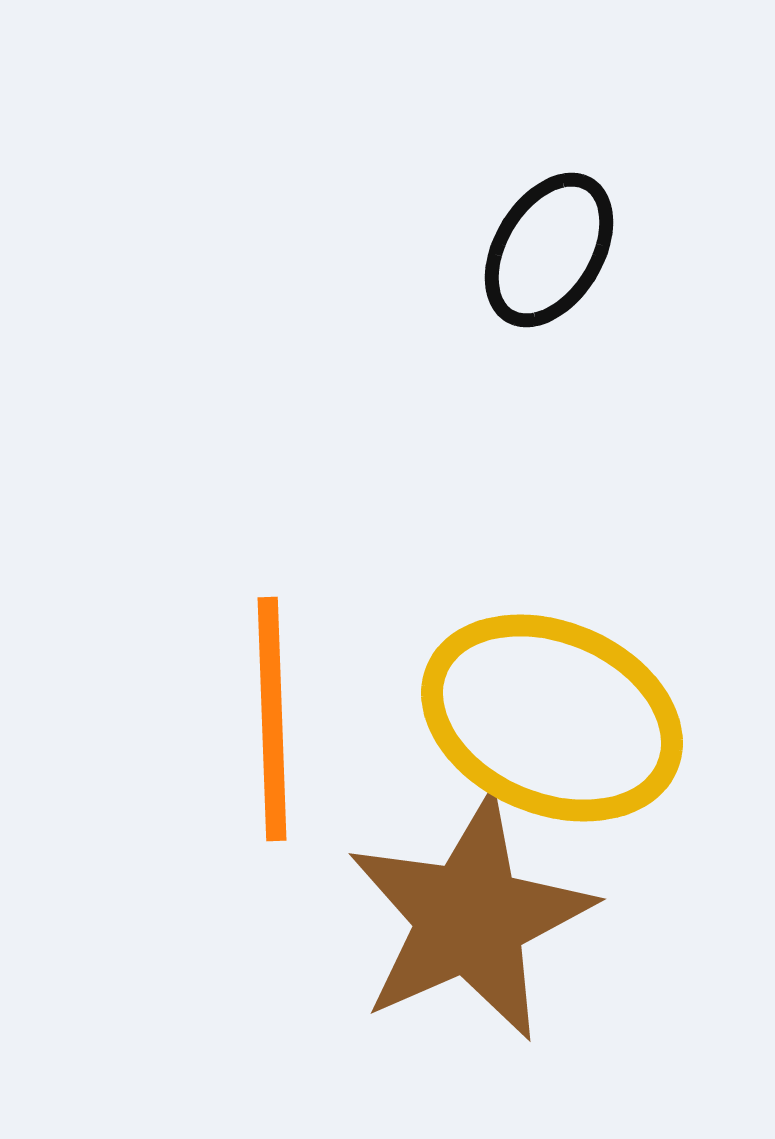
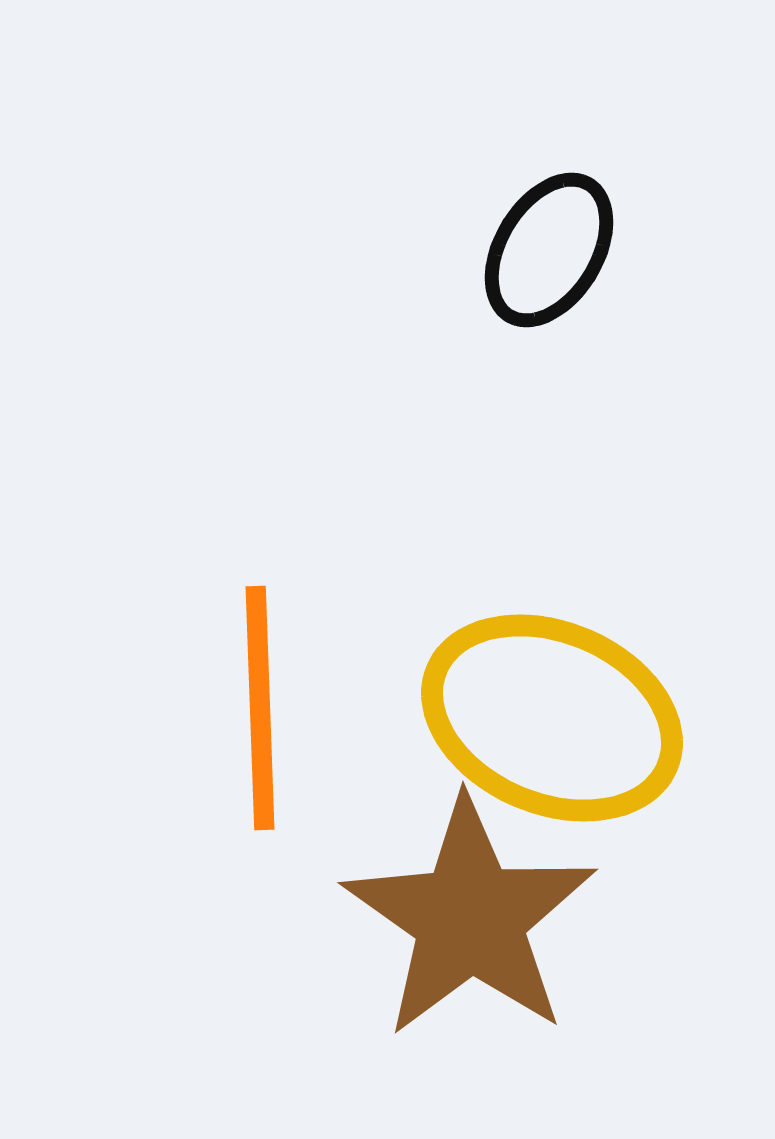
orange line: moved 12 px left, 11 px up
brown star: rotated 13 degrees counterclockwise
